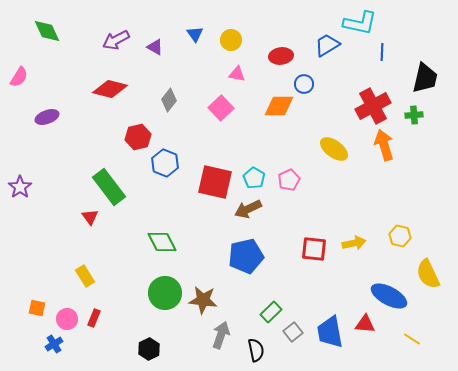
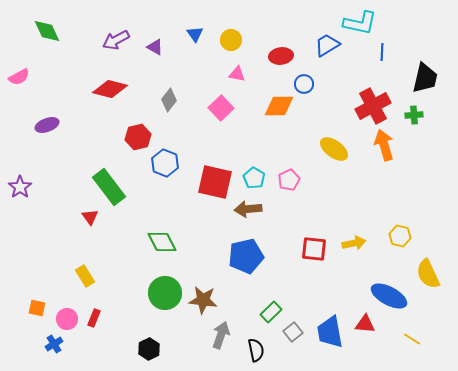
pink semicircle at (19, 77): rotated 30 degrees clockwise
purple ellipse at (47, 117): moved 8 px down
brown arrow at (248, 209): rotated 20 degrees clockwise
